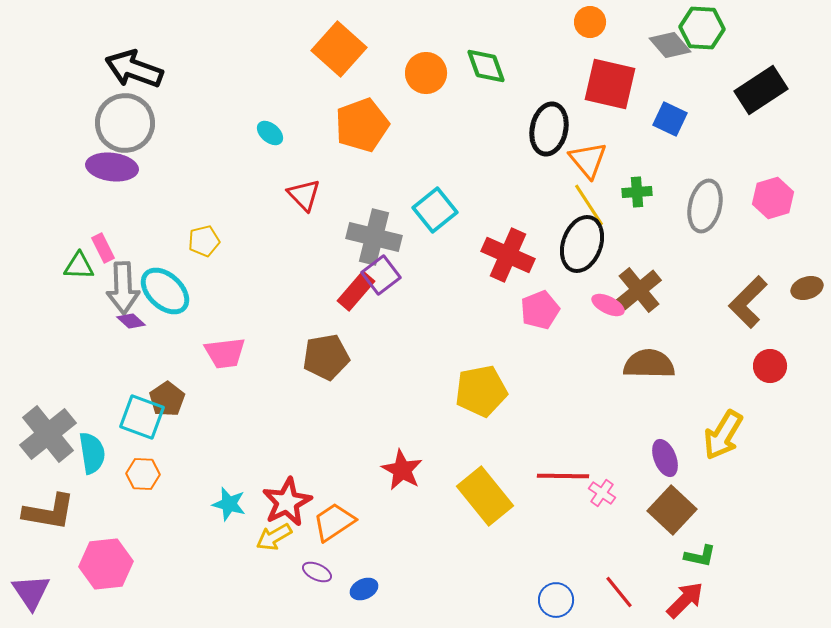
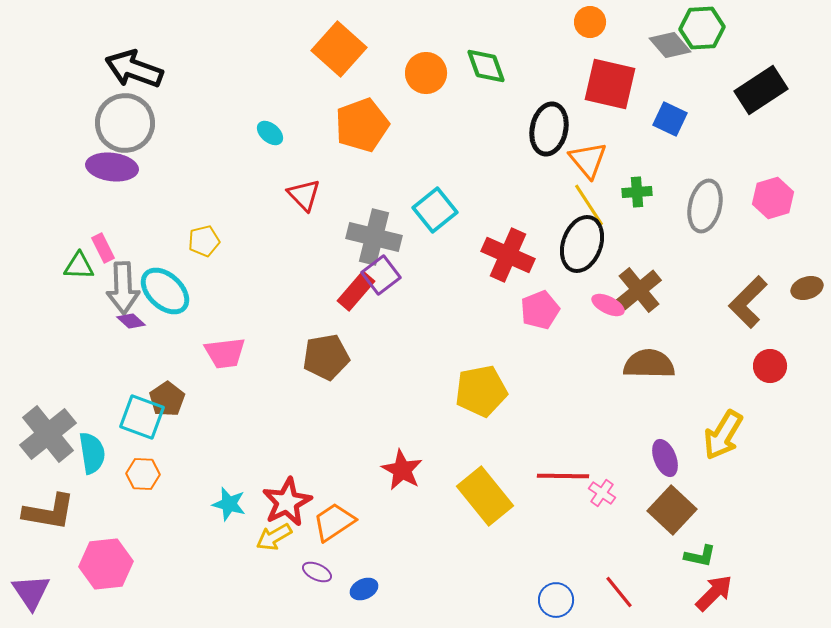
green hexagon at (702, 28): rotated 6 degrees counterclockwise
red arrow at (685, 600): moved 29 px right, 7 px up
